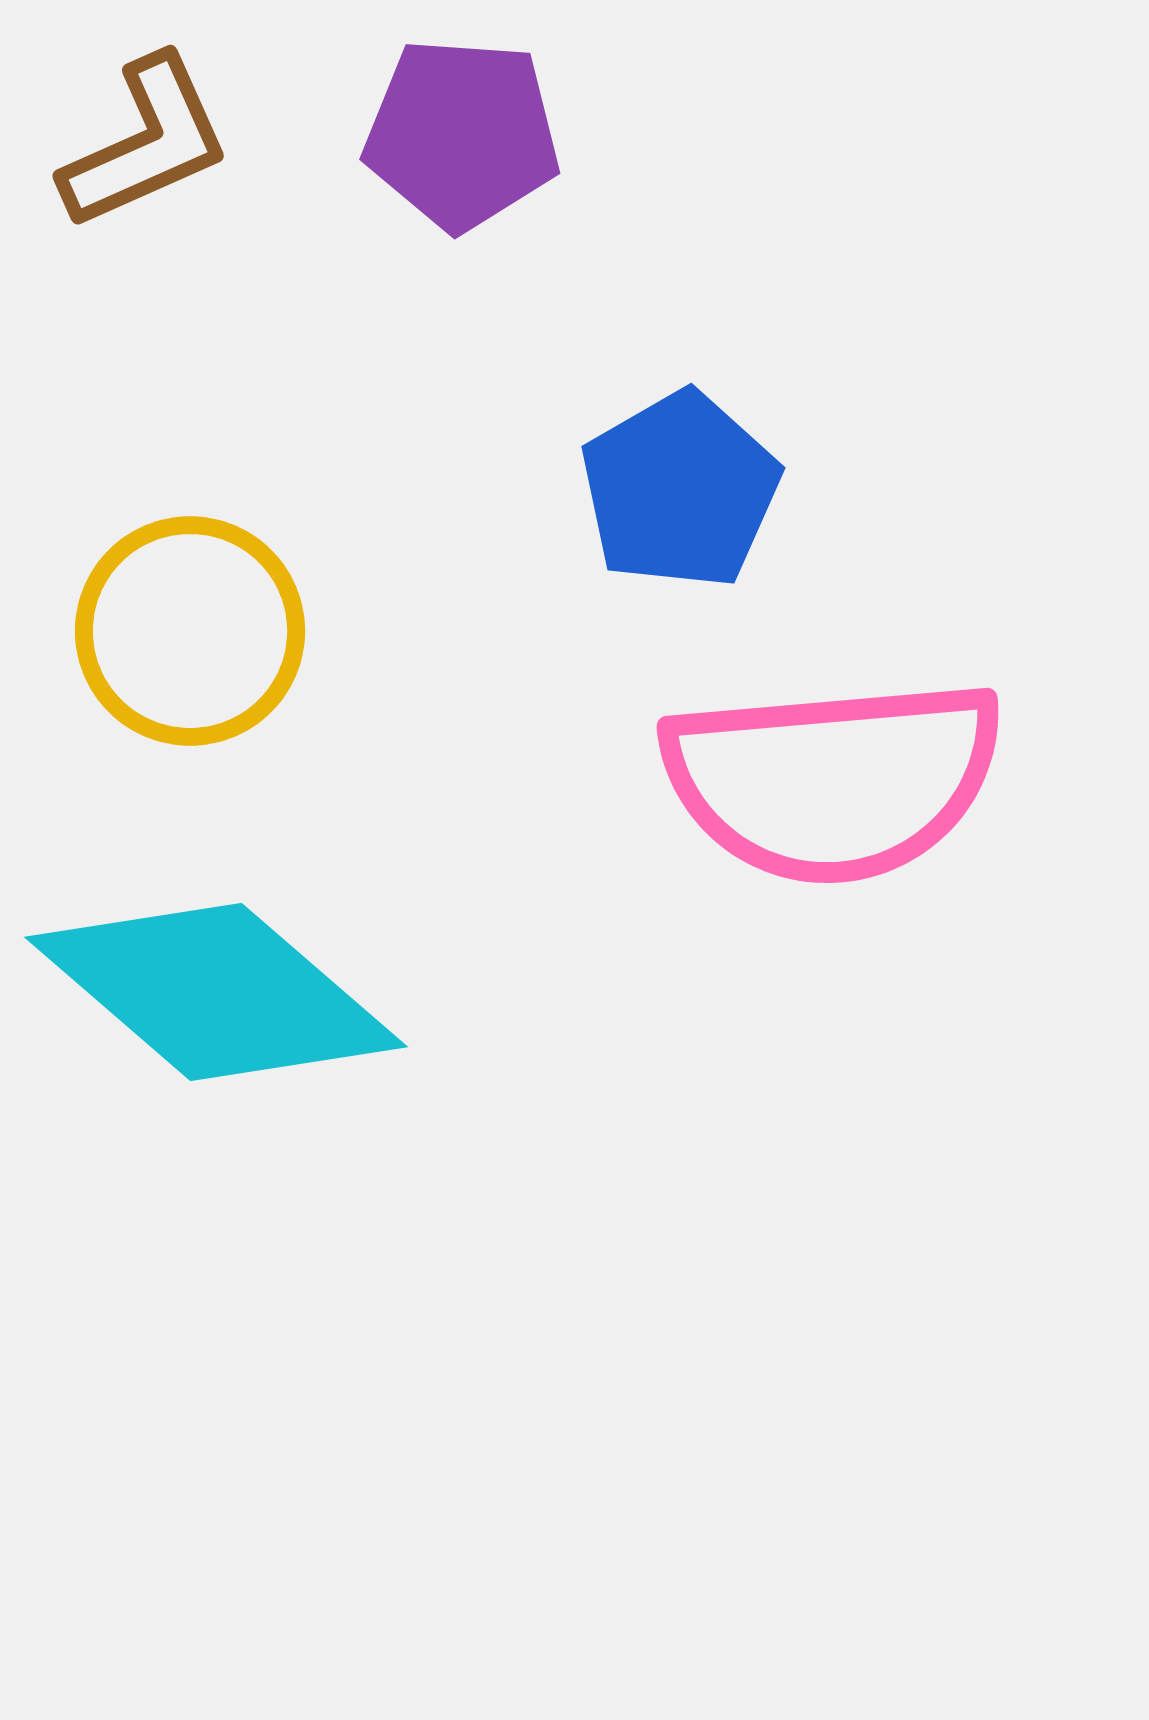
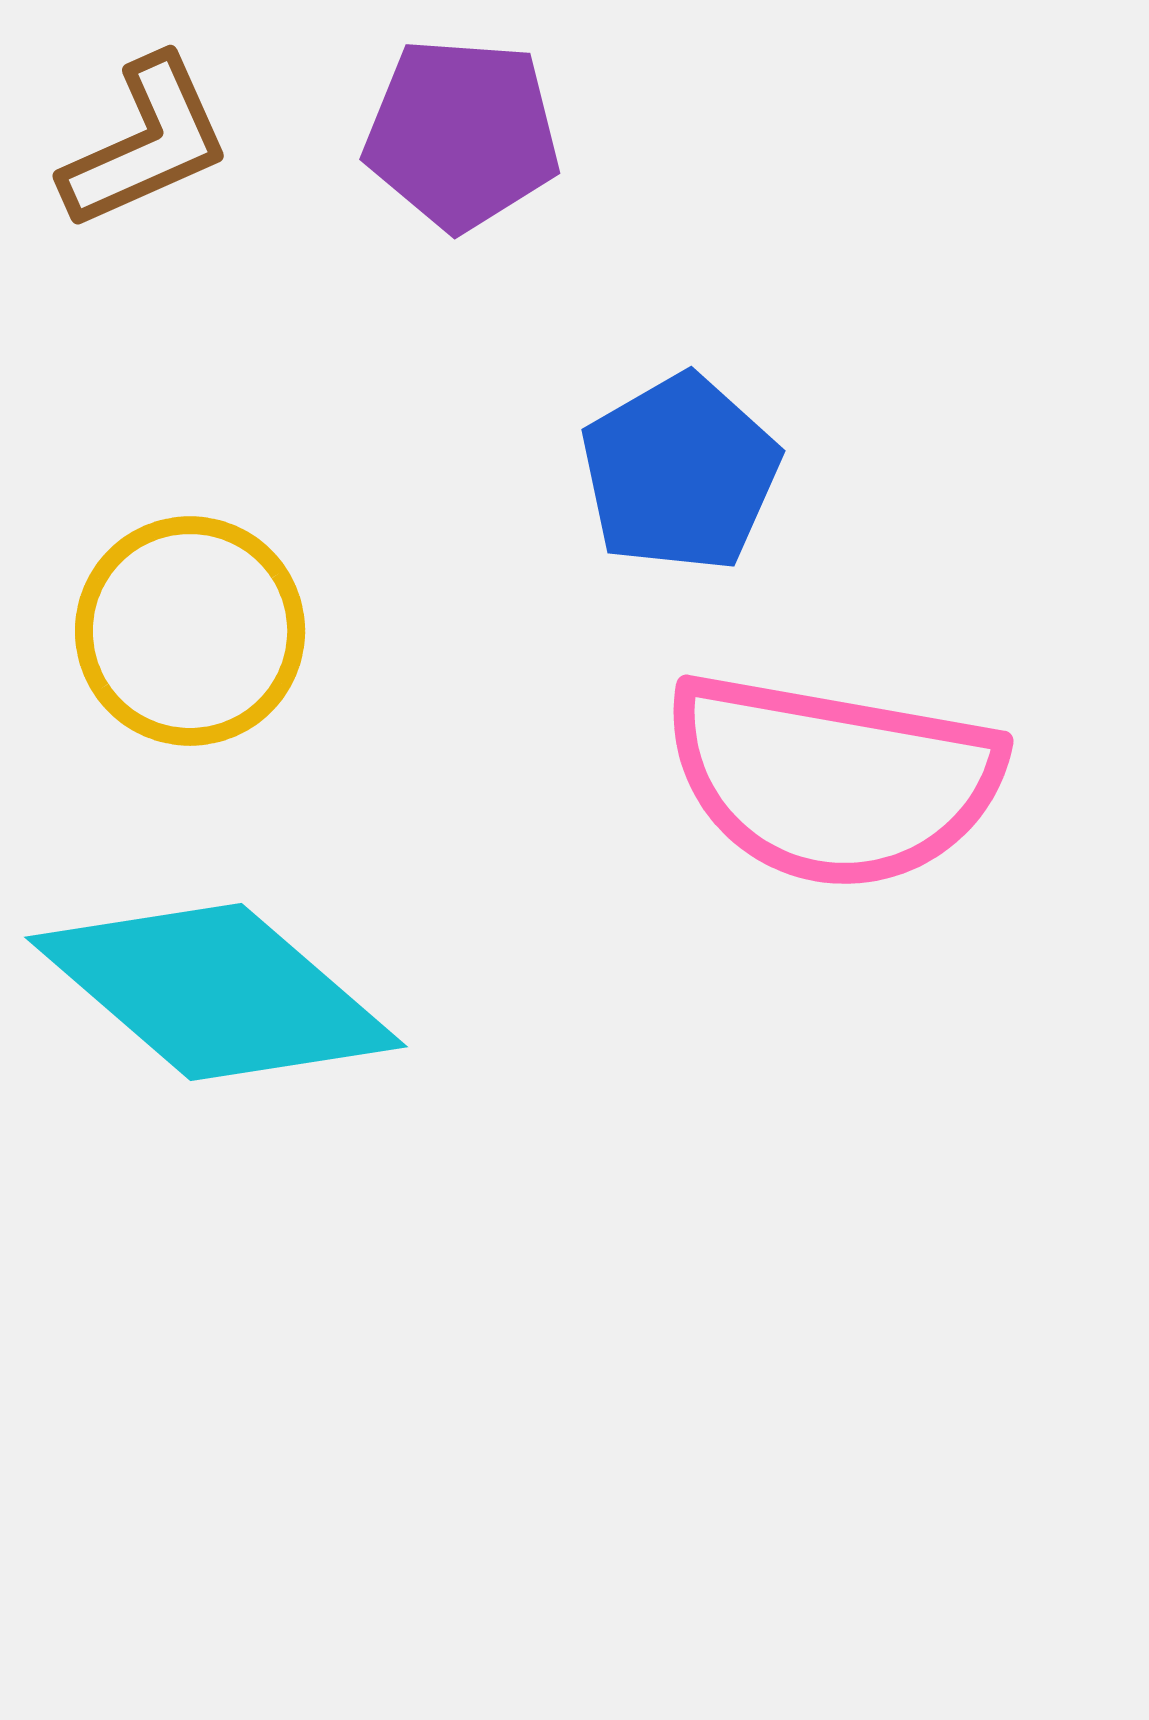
blue pentagon: moved 17 px up
pink semicircle: rotated 15 degrees clockwise
